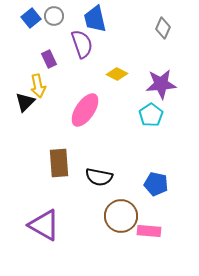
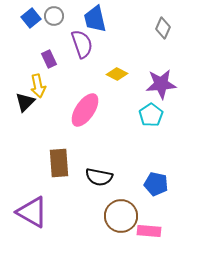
purple triangle: moved 12 px left, 13 px up
